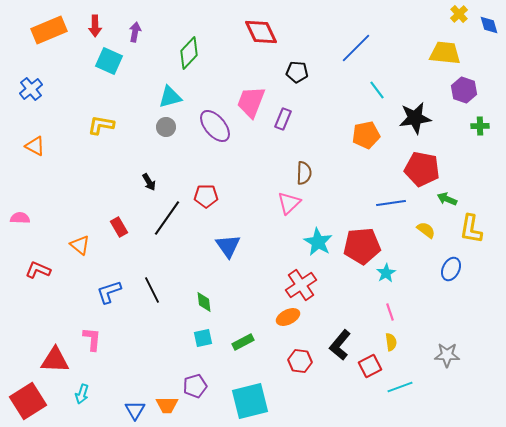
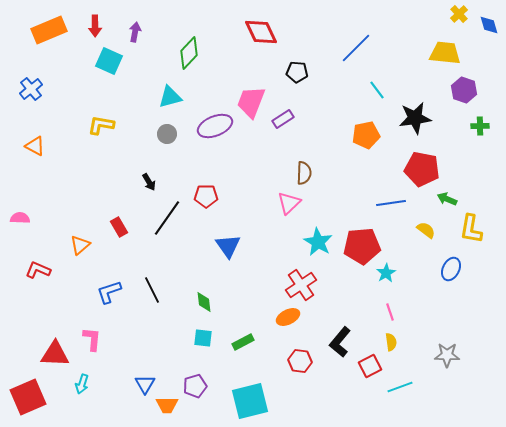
purple rectangle at (283, 119): rotated 35 degrees clockwise
purple ellipse at (215, 126): rotated 72 degrees counterclockwise
gray circle at (166, 127): moved 1 px right, 7 px down
orange triangle at (80, 245): rotated 40 degrees clockwise
cyan square at (203, 338): rotated 18 degrees clockwise
black L-shape at (340, 345): moved 3 px up
red triangle at (55, 360): moved 6 px up
cyan arrow at (82, 394): moved 10 px up
red square at (28, 401): moved 4 px up; rotated 9 degrees clockwise
blue triangle at (135, 410): moved 10 px right, 26 px up
